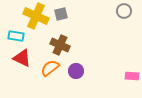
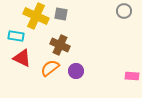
gray square: rotated 24 degrees clockwise
